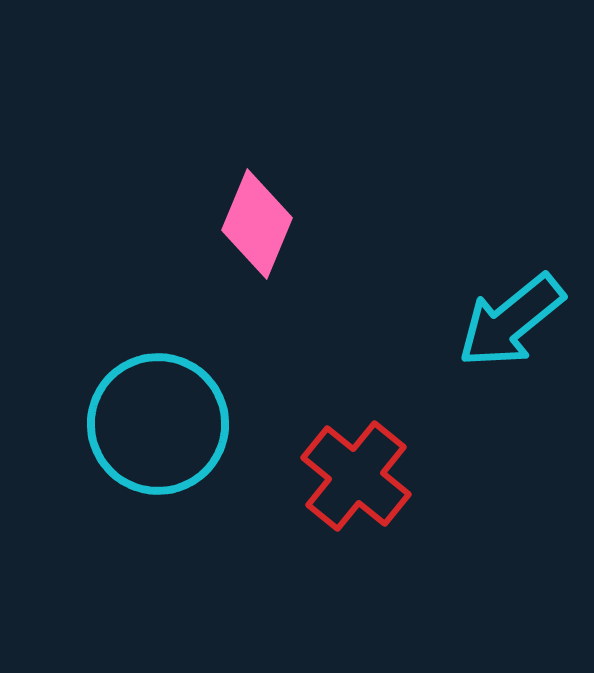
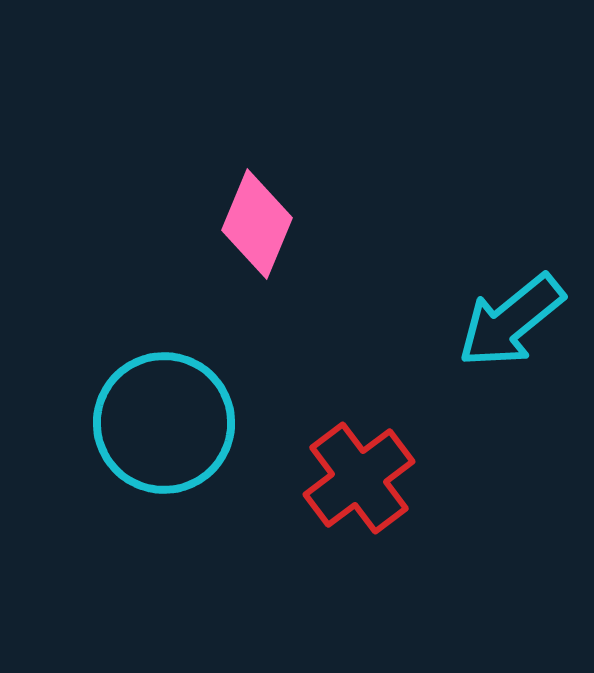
cyan circle: moved 6 px right, 1 px up
red cross: moved 3 px right, 2 px down; rotated 14 degrees clockwise
